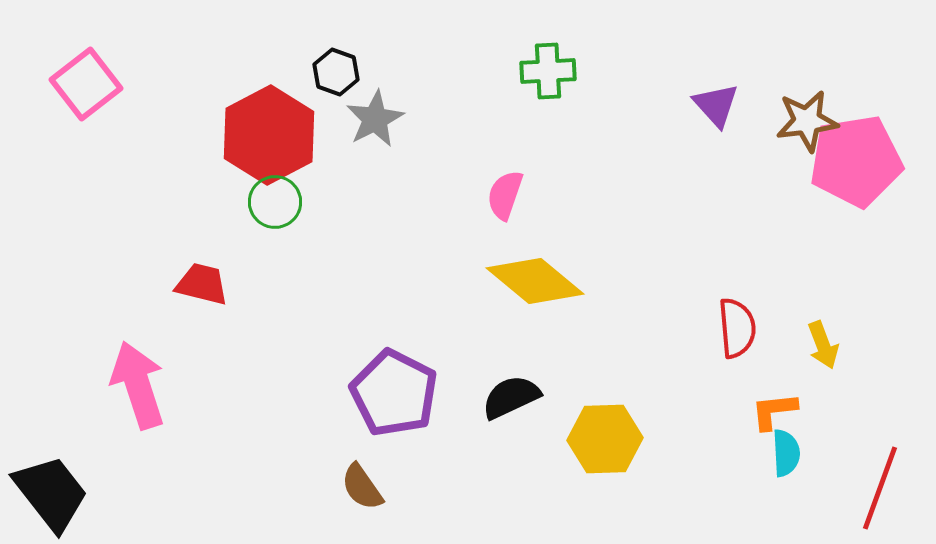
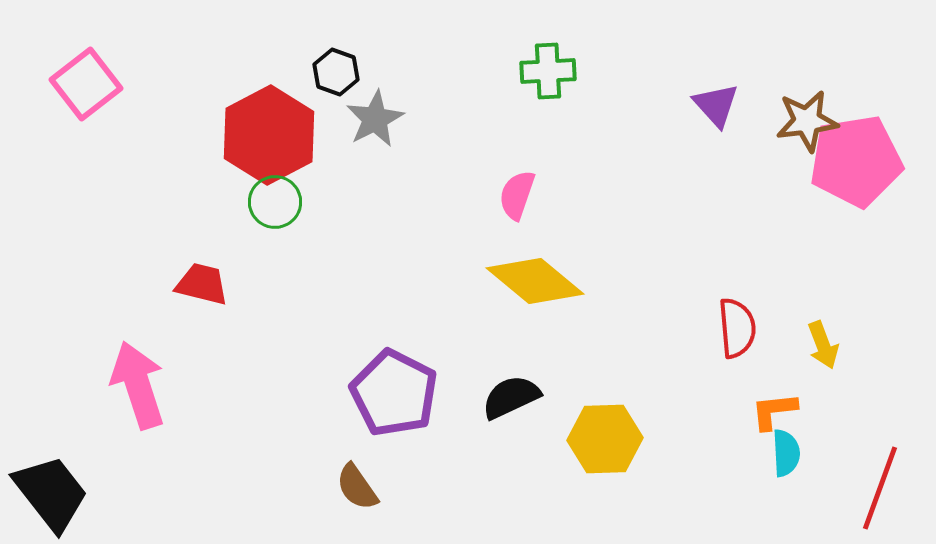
pink semicircle: moved 12 px right
brown semicircle: moved 5 px left
